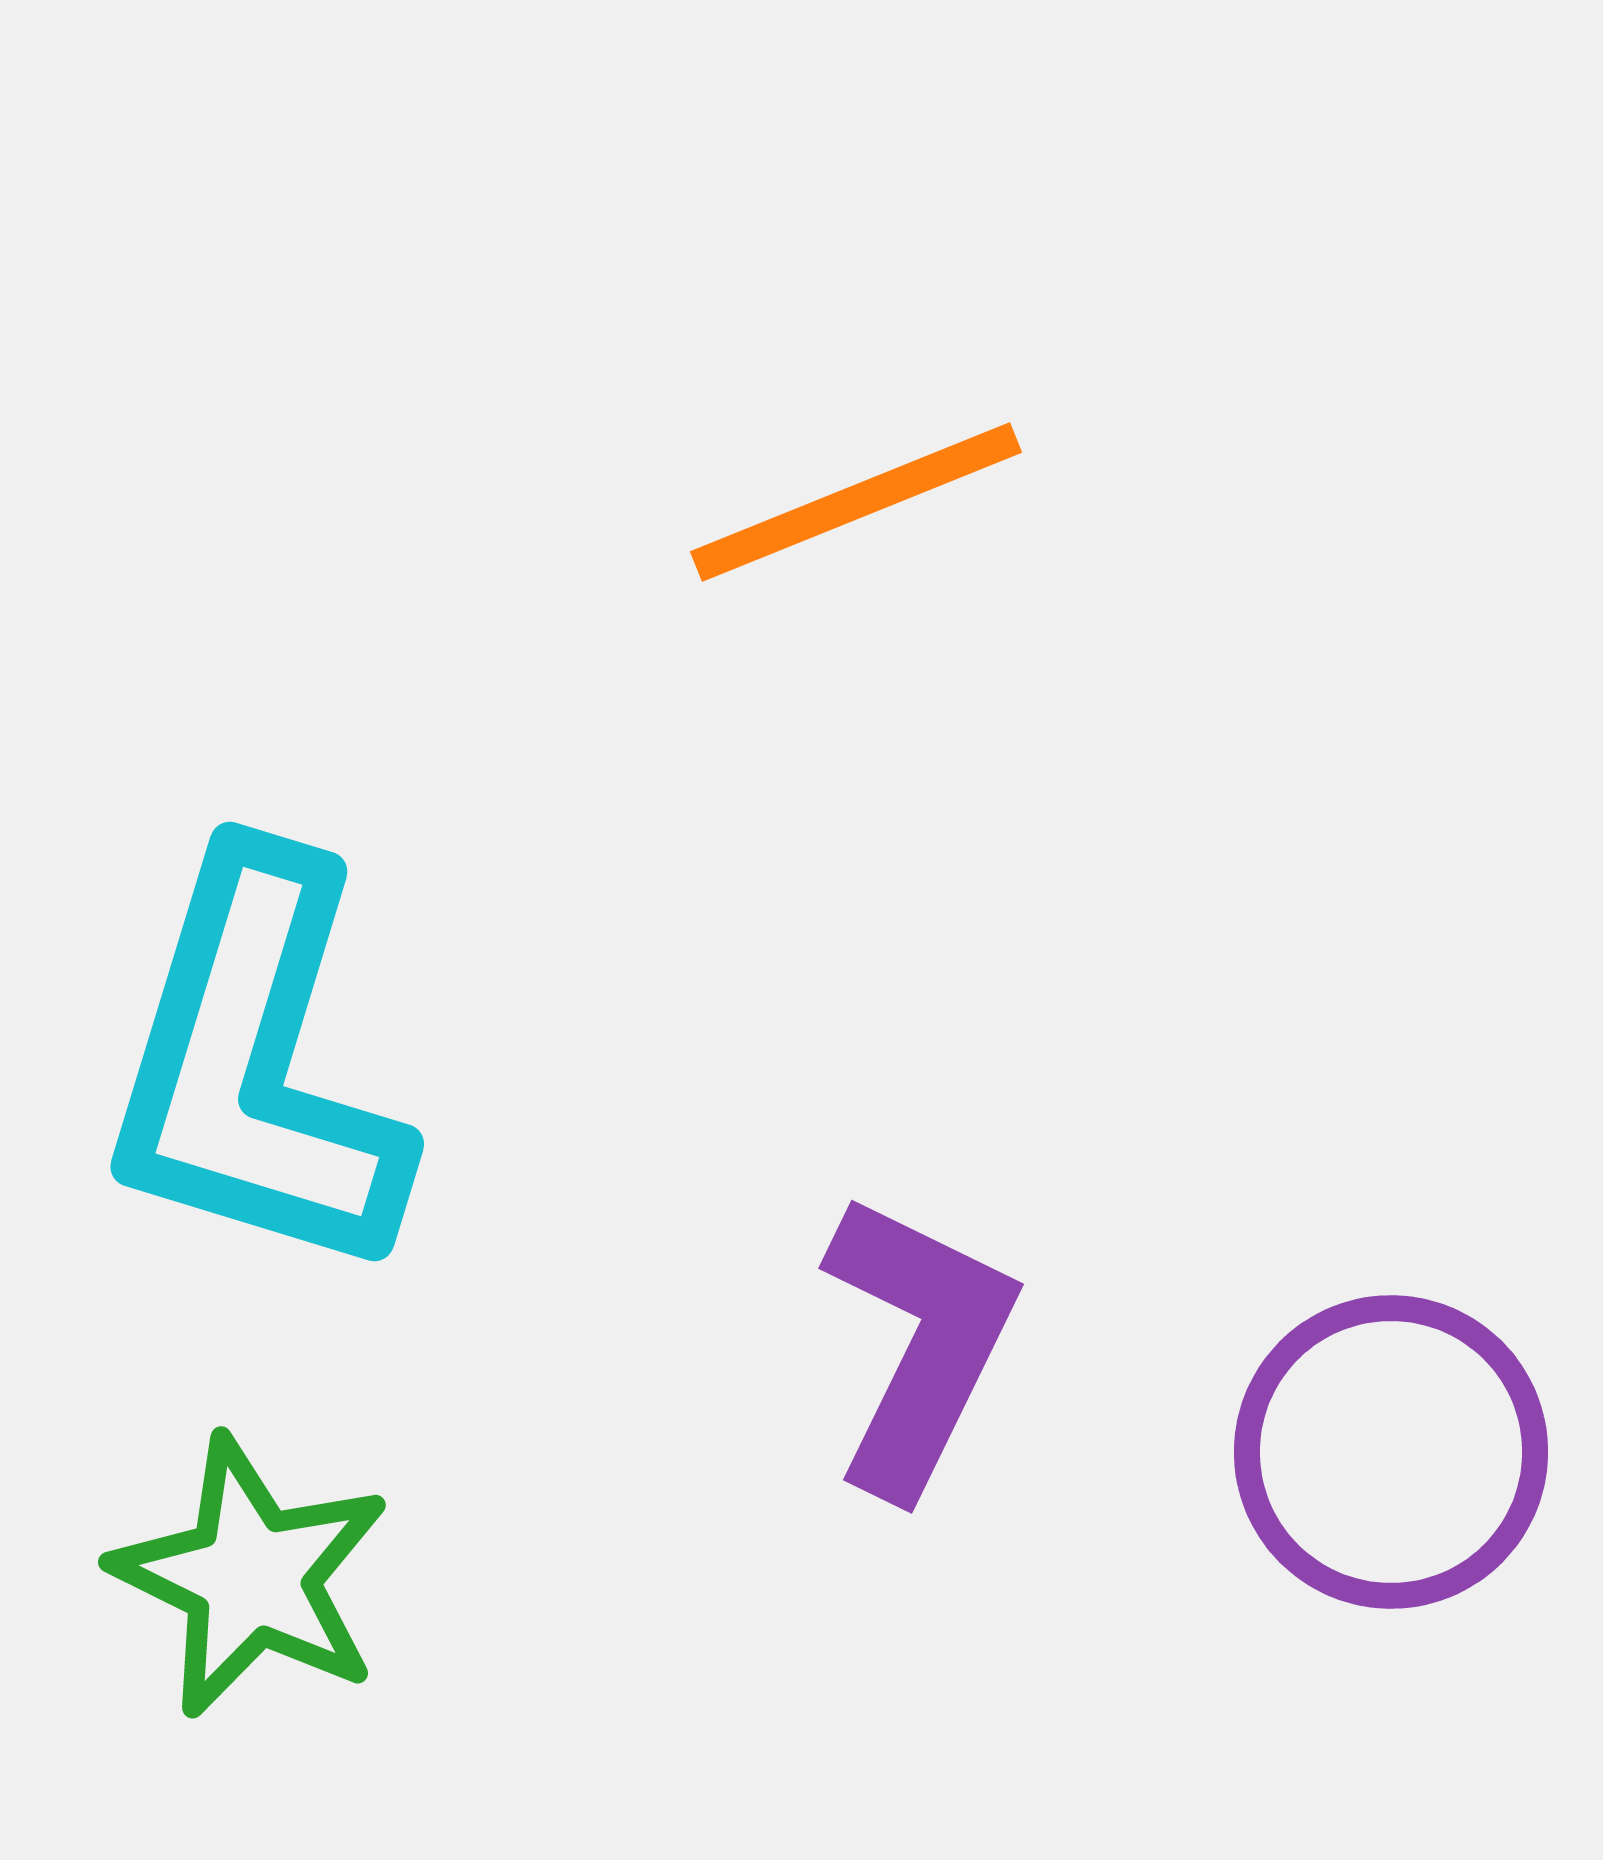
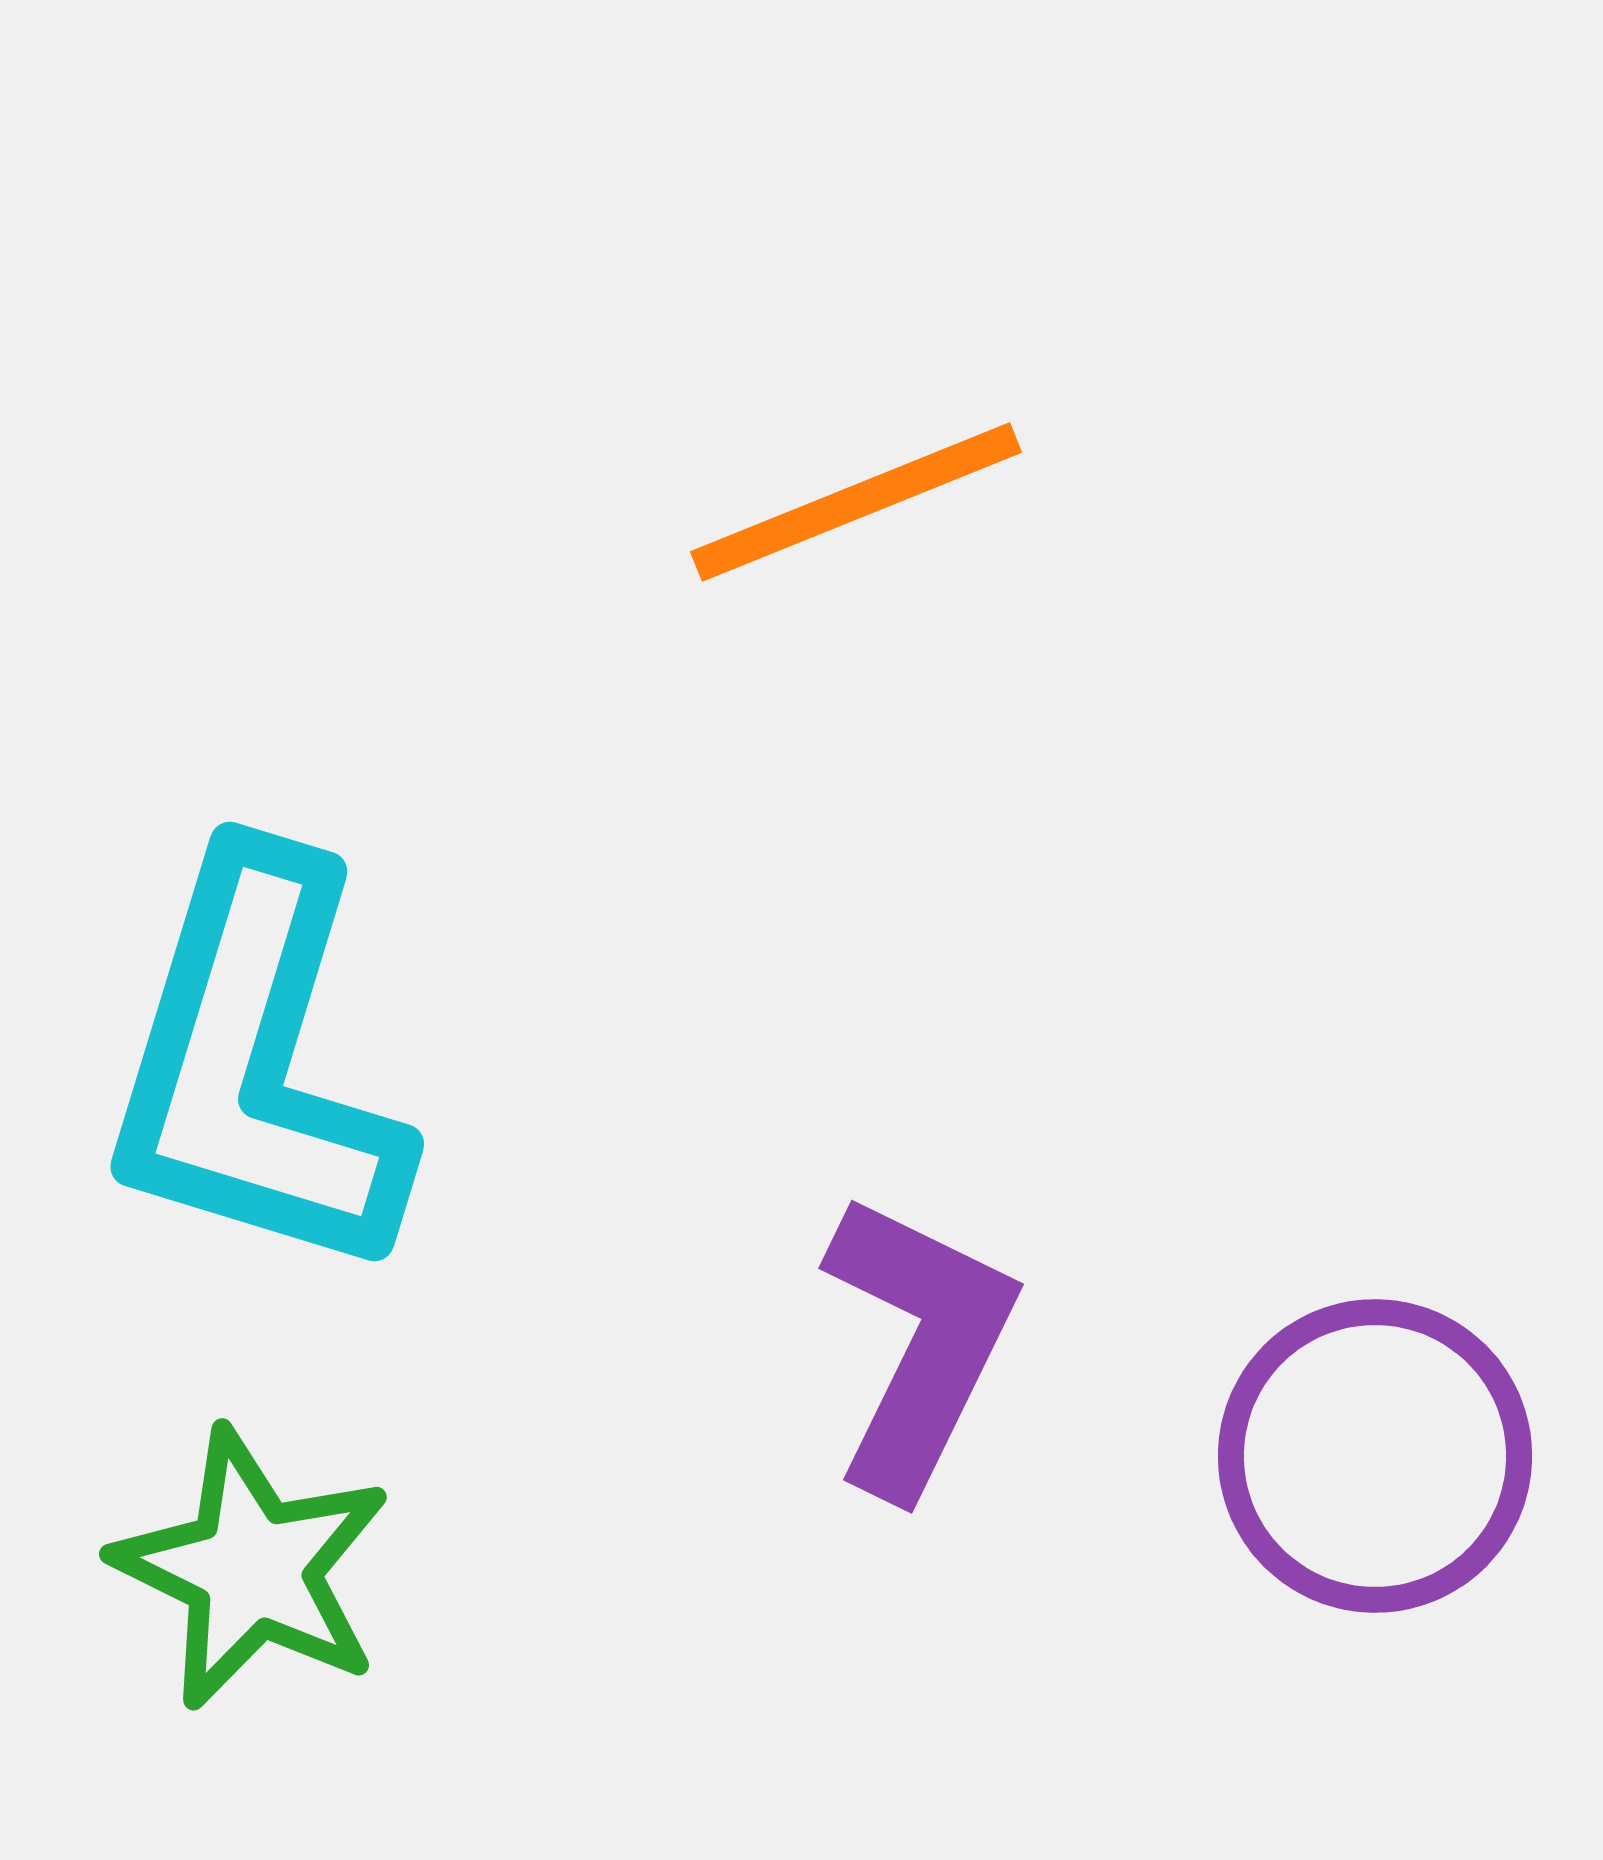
purple circle: moved 16 px left, 4 px down
green star: moved 1 px right, 8 px up
